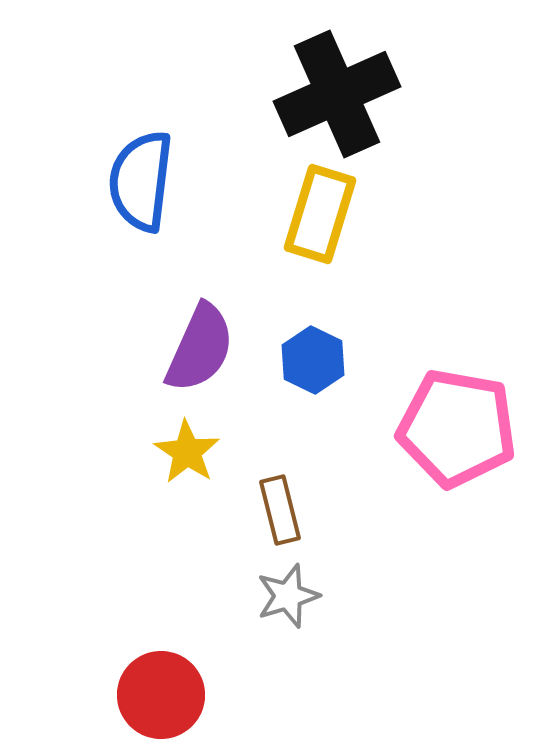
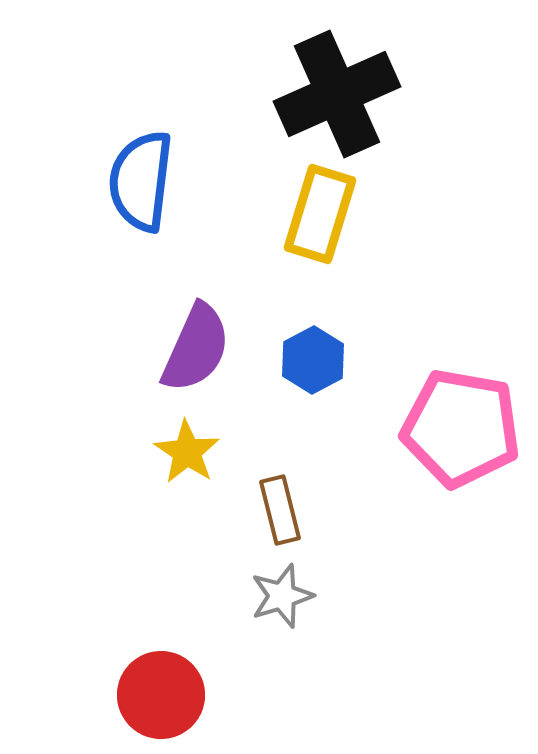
purple semicircle: moved 4 px left
blue hexagon: rotated 6 degrees clockwise
pink pentagon: moved 4 px right
gray star: moved 6 px left
